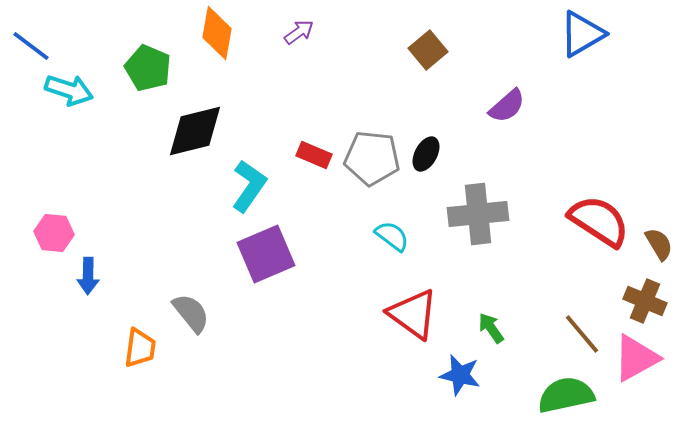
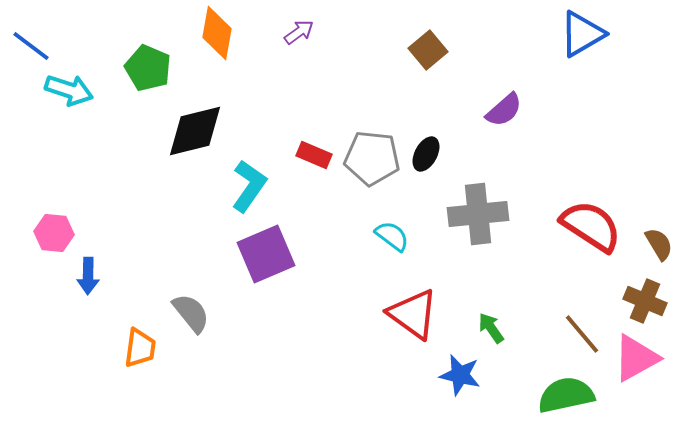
purple semicircle: moved 3 px left, 4 px down
red semicircle: moved 8 px left, 5 px down
